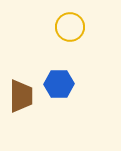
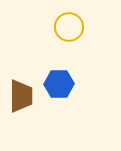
yellow circle: moved 1 px left
